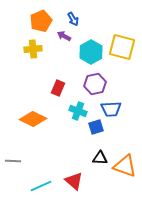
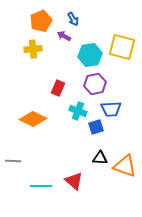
cyan hexagon: moved 1 px left, 3 px down; rotated 20 degrees clockwise
cyan line: rotated 25 degrees clockwise
